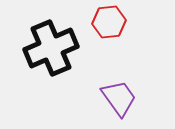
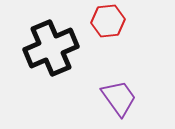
red hexagon: moved 1 px left, 1 px up
